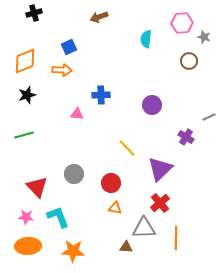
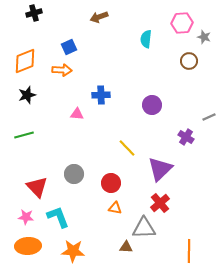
orange line: moved 13 px right, 13 px down
